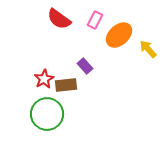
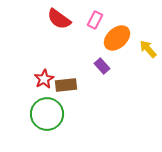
orange ellipse: moved 2 px left, 3 px down
purple rectangle: moved 17 px right
